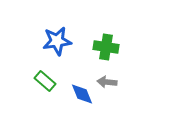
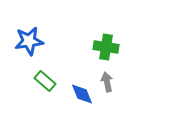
blue star: moved 28 px left
gray arrow: rotated 72 degrees clockwise
